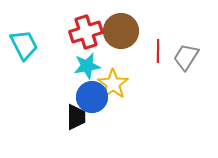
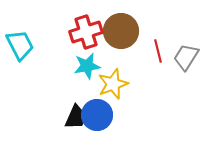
cyan trapezoid: moved 4 px left
red line: rotated 15 degrees counterclockwise
yellow star: rotated 16 degrees clockwise
blue circle: moved 5 px right, 18 px down
black trapezoid: rotated 24 degrees clockwise
